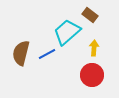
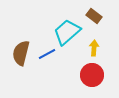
brown rectangle: moved 4 px right, 1 px down
